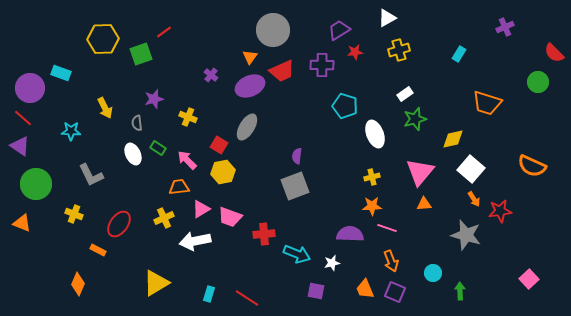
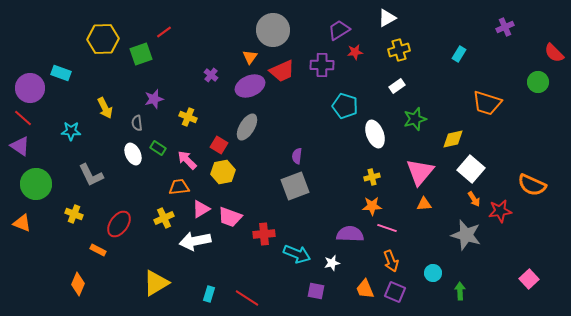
white rectangle at (405, 94): moved 8 px left, 8 px up
orange semicircle at (532, 166): moved 19 px down
